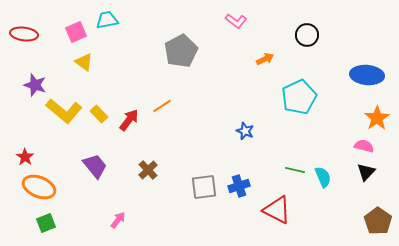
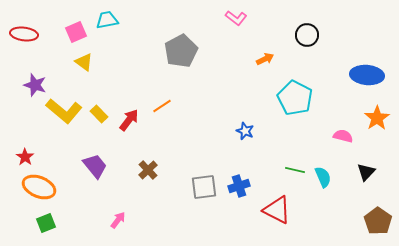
pink L-shape: moved 3 px up
cyan pentagon: moved 4 px left, 1 px down; rotated 20 degrees counterclockwise
pink semicircle: moved 21 px left, 10 px up
